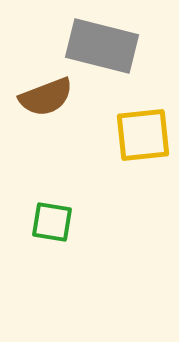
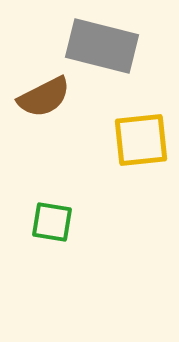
brown semicircle: moved 2 px left; rotated 6 degrees counterclockwise
yellow square: moved 2 px left, 5 px down
